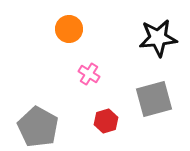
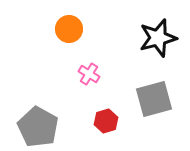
black star: rotated 9 degrees counterclockwise
